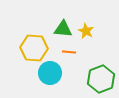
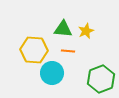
yellow star: rotated 21 degrees clockwise
yellow hexagon: moved 2 px down
orange line: moved 1 px left, 1 px up
cyan circle: moved 2 px right
